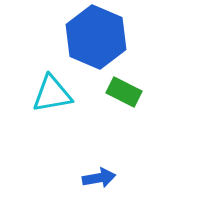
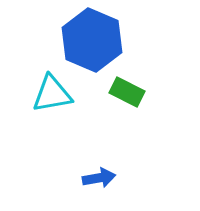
blue hexagon: moved 4 px left, 3 px down
green rectangle: moved 3 px right
